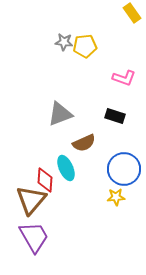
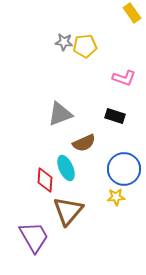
brown triangle: moved 37 px right, 11 px down
